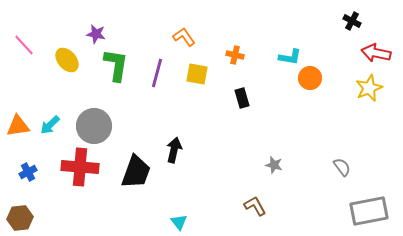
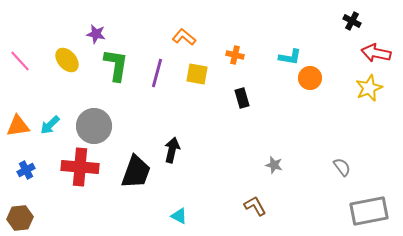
orange L-shape: rotated 15 degrees counterclockwise
pink line: moved 4 px left, 16 px down
black arrow: moved 2 px left
blue cross: moved 2 px left, 2 px up
cyan triangle: moved 6 px up; rotated 24 degrees counterclockwise
